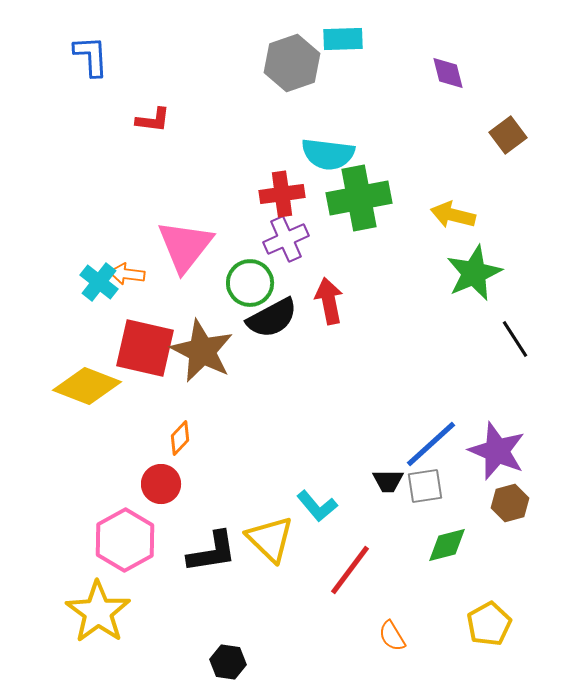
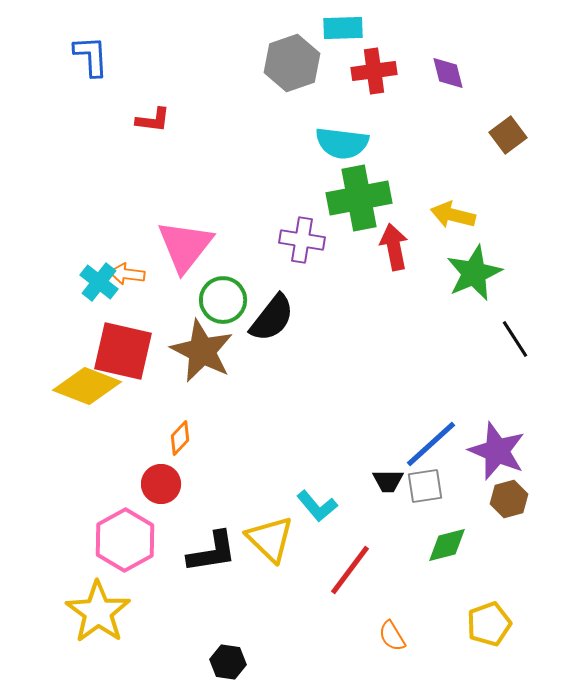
cyan rectangle: moved 11 px up
cyan semicircle: moved 14 px right, 11 px up
red cross: moved 92 px right, 123 px up
purple cross: moved 16 px right, 1 px down; rotated 33 degrees clockwise
green circle: moved 27 px left, 17 px down
red arrow: moved 65 px right, 54 px up
black semicircle: rotated 24 degrees counterclockwise
red square: moved 22 px left, 3 px down
brown hexagon: moved 1 px left, 4 px up
yellow pentagon: rotated 9 degrees clockwise
